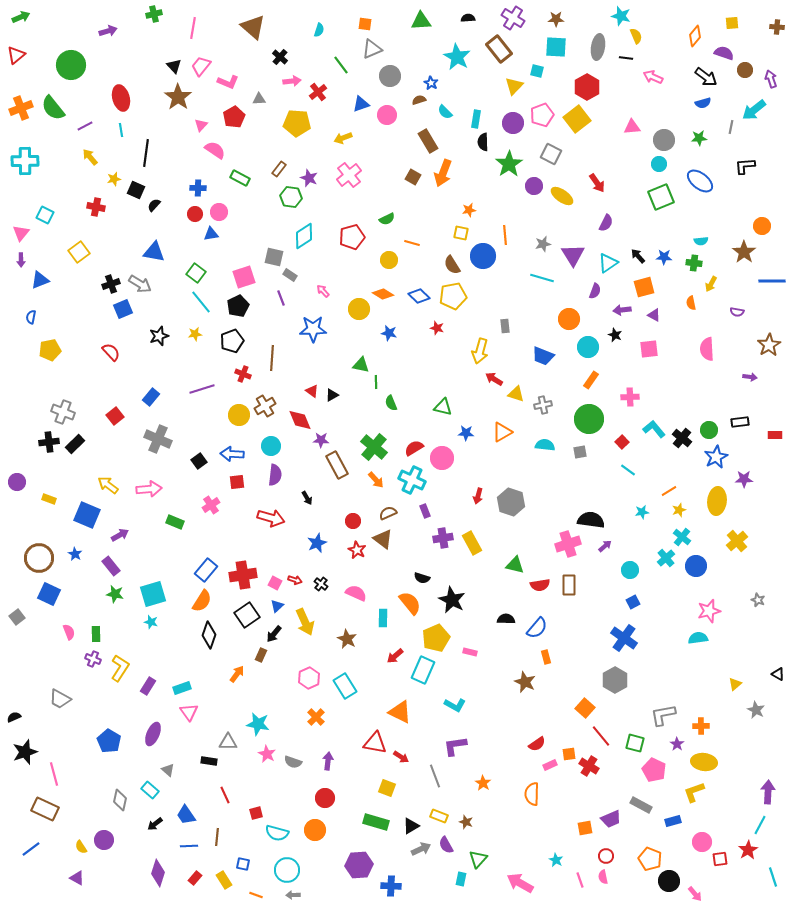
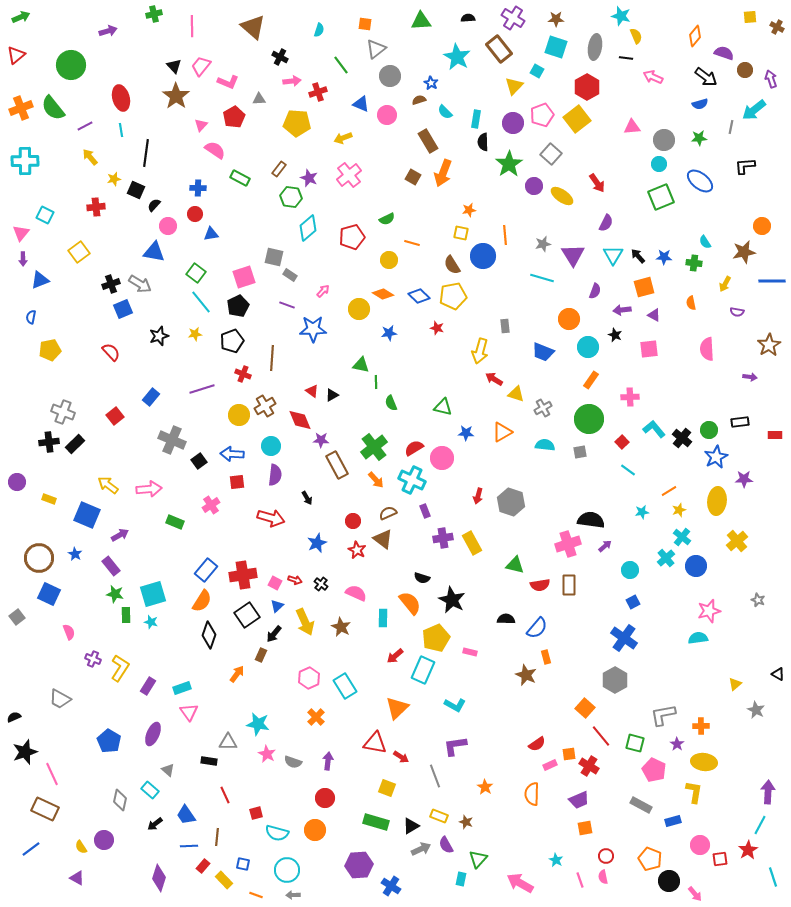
yellow square at (732, 23): moved 18 px right, 6 px up
brown cross at (777, 27): rotated 24 degrees clockwise
pink line at (193, 28): moved 1 px left, 2 px up; rotated 10 degrees counterclockwise
cyan square at (556, 47): rotated 15 degrees clockwise
gray ellipse at (598, 47): moved 3 px left
gray triangle at (372, 49): moved 4 px right; rotated 15 degrees counterclockwise
black cross at (280, 57): rotated 14 degrees counterclockwise
cyan square at (537, 71): rotated 16 degrees clockwise
red cross at (318, 92): rotated 18 degrees clockwise
brown star at (178, 97): moved 2 px left, 1 px up
blue semicircle at (703, 103): moved 3 px left, 1 px down
blue triangle at (361, 104): rotated 42 degrees clockwise
gray square at (551, 154): rotated 15 degrees clockwise
red cross at (96, 207): rotated 18 degrees counterclockwise
pink circle at (219, 212): moved 51 px left, 14 px down
cyan diamond at (304, 236): moved 4 px right, 8 px up; rotated 8 degrees counterclockwise
cyan semicircle at (701, 241): moved 4 px right, 1 px down; rotated 64 degrees clockwise
brown star at (744, 252): rotated 25 degrees clockwise
purple arrow at (21, 260): moved 2 px right, 1 px up
cyan triangle at (608, 263): moved 5 px right, 8 px up; rotated 25 degrees counterclockwise
yellow arrow at (711, 284): moved 14 px right
pink arrow at (323, 291): rotated 88 degrees clockwise
purple line at (281, 298): moved 6 px right, 7 px down; rotated 49 degrees counterclockwise
blue star at (389, 333): rotated 21 degrees counterclockwise
blue trapezoid at (543, 356): moved 4 px up
gray cross at (543, 405): moved 3 px down; rotated 18 degrees counterclockwise
gray cross at (158, 439): moved 14 px right, 1 px down
green cross at (374, 447): rotated 12 degrees clockwise
green rectangle at (96, 634): moved 30 px right, 19 px up
brown star at (347, 639): moved 6 px left, 12 px up
brown star at (525, 682): moved 1 px right, 7 px up
orange triangle at (400, 712): moved 3 px left, 4 px up; rotated 50 degrees clockwise
pink line at (54, 774): moved 2 px left; rotated 10 degrees counterclockwise
orange star at (483, 783): moved 2 px right, 4 px down
yellow L-shape at (694, 792): rotated 120 degrees clockwise
purple trapezoid at (611, 819): moved 32 px left, 19 px up
pink circle at (702, 842): moved 2 px left, 3 px down
purple diamond at (158, 873): moved 1 px right, 5 px down
red rectangle at (195, 878): moved 8 px right, 12 px up
yellow rectangle at (224, 880): rotated 12 degrees counterclockwise
blue cross at (391, 886): rotated 30 degrees clockwise
